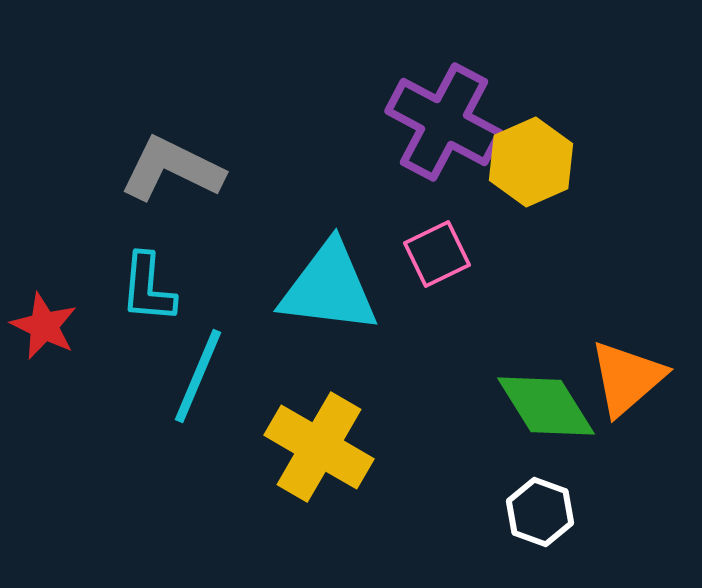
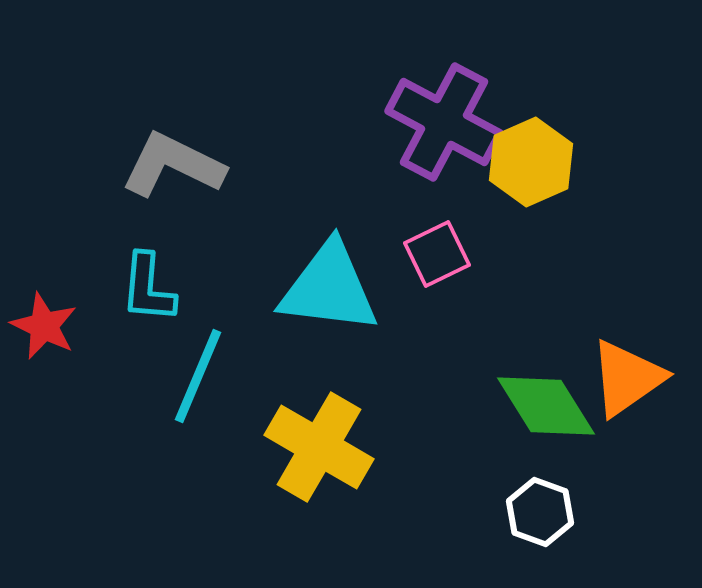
gray L-shape: moved 1 px right, 4 px up
orange triangle: rotated 6 degrees clockwise
